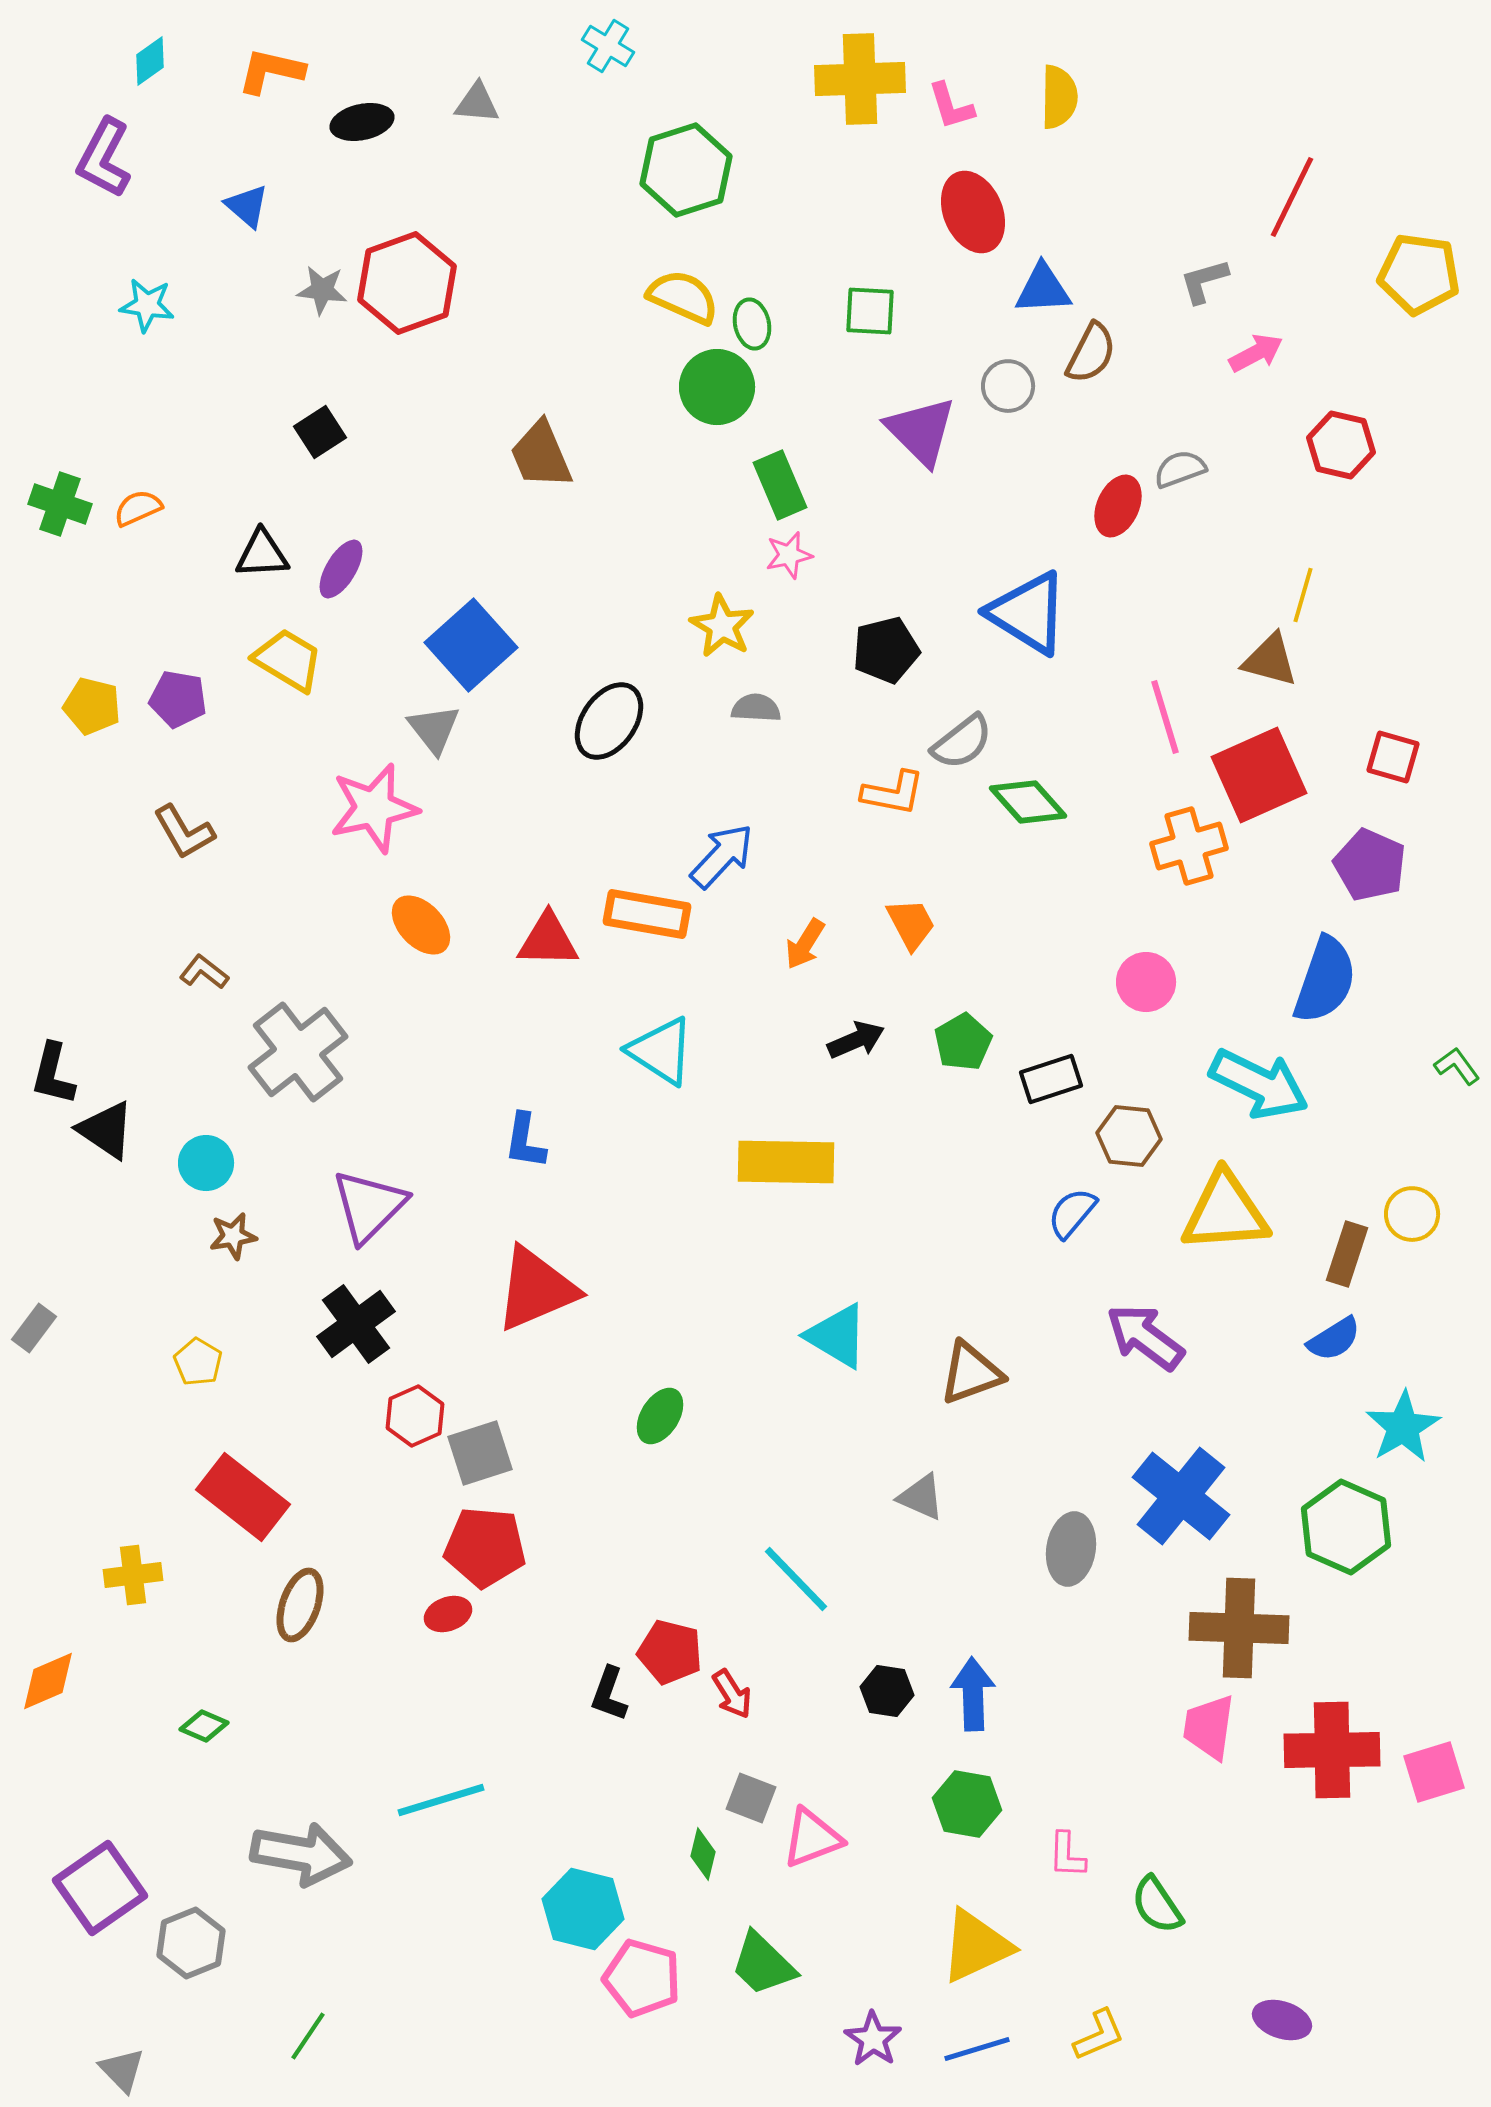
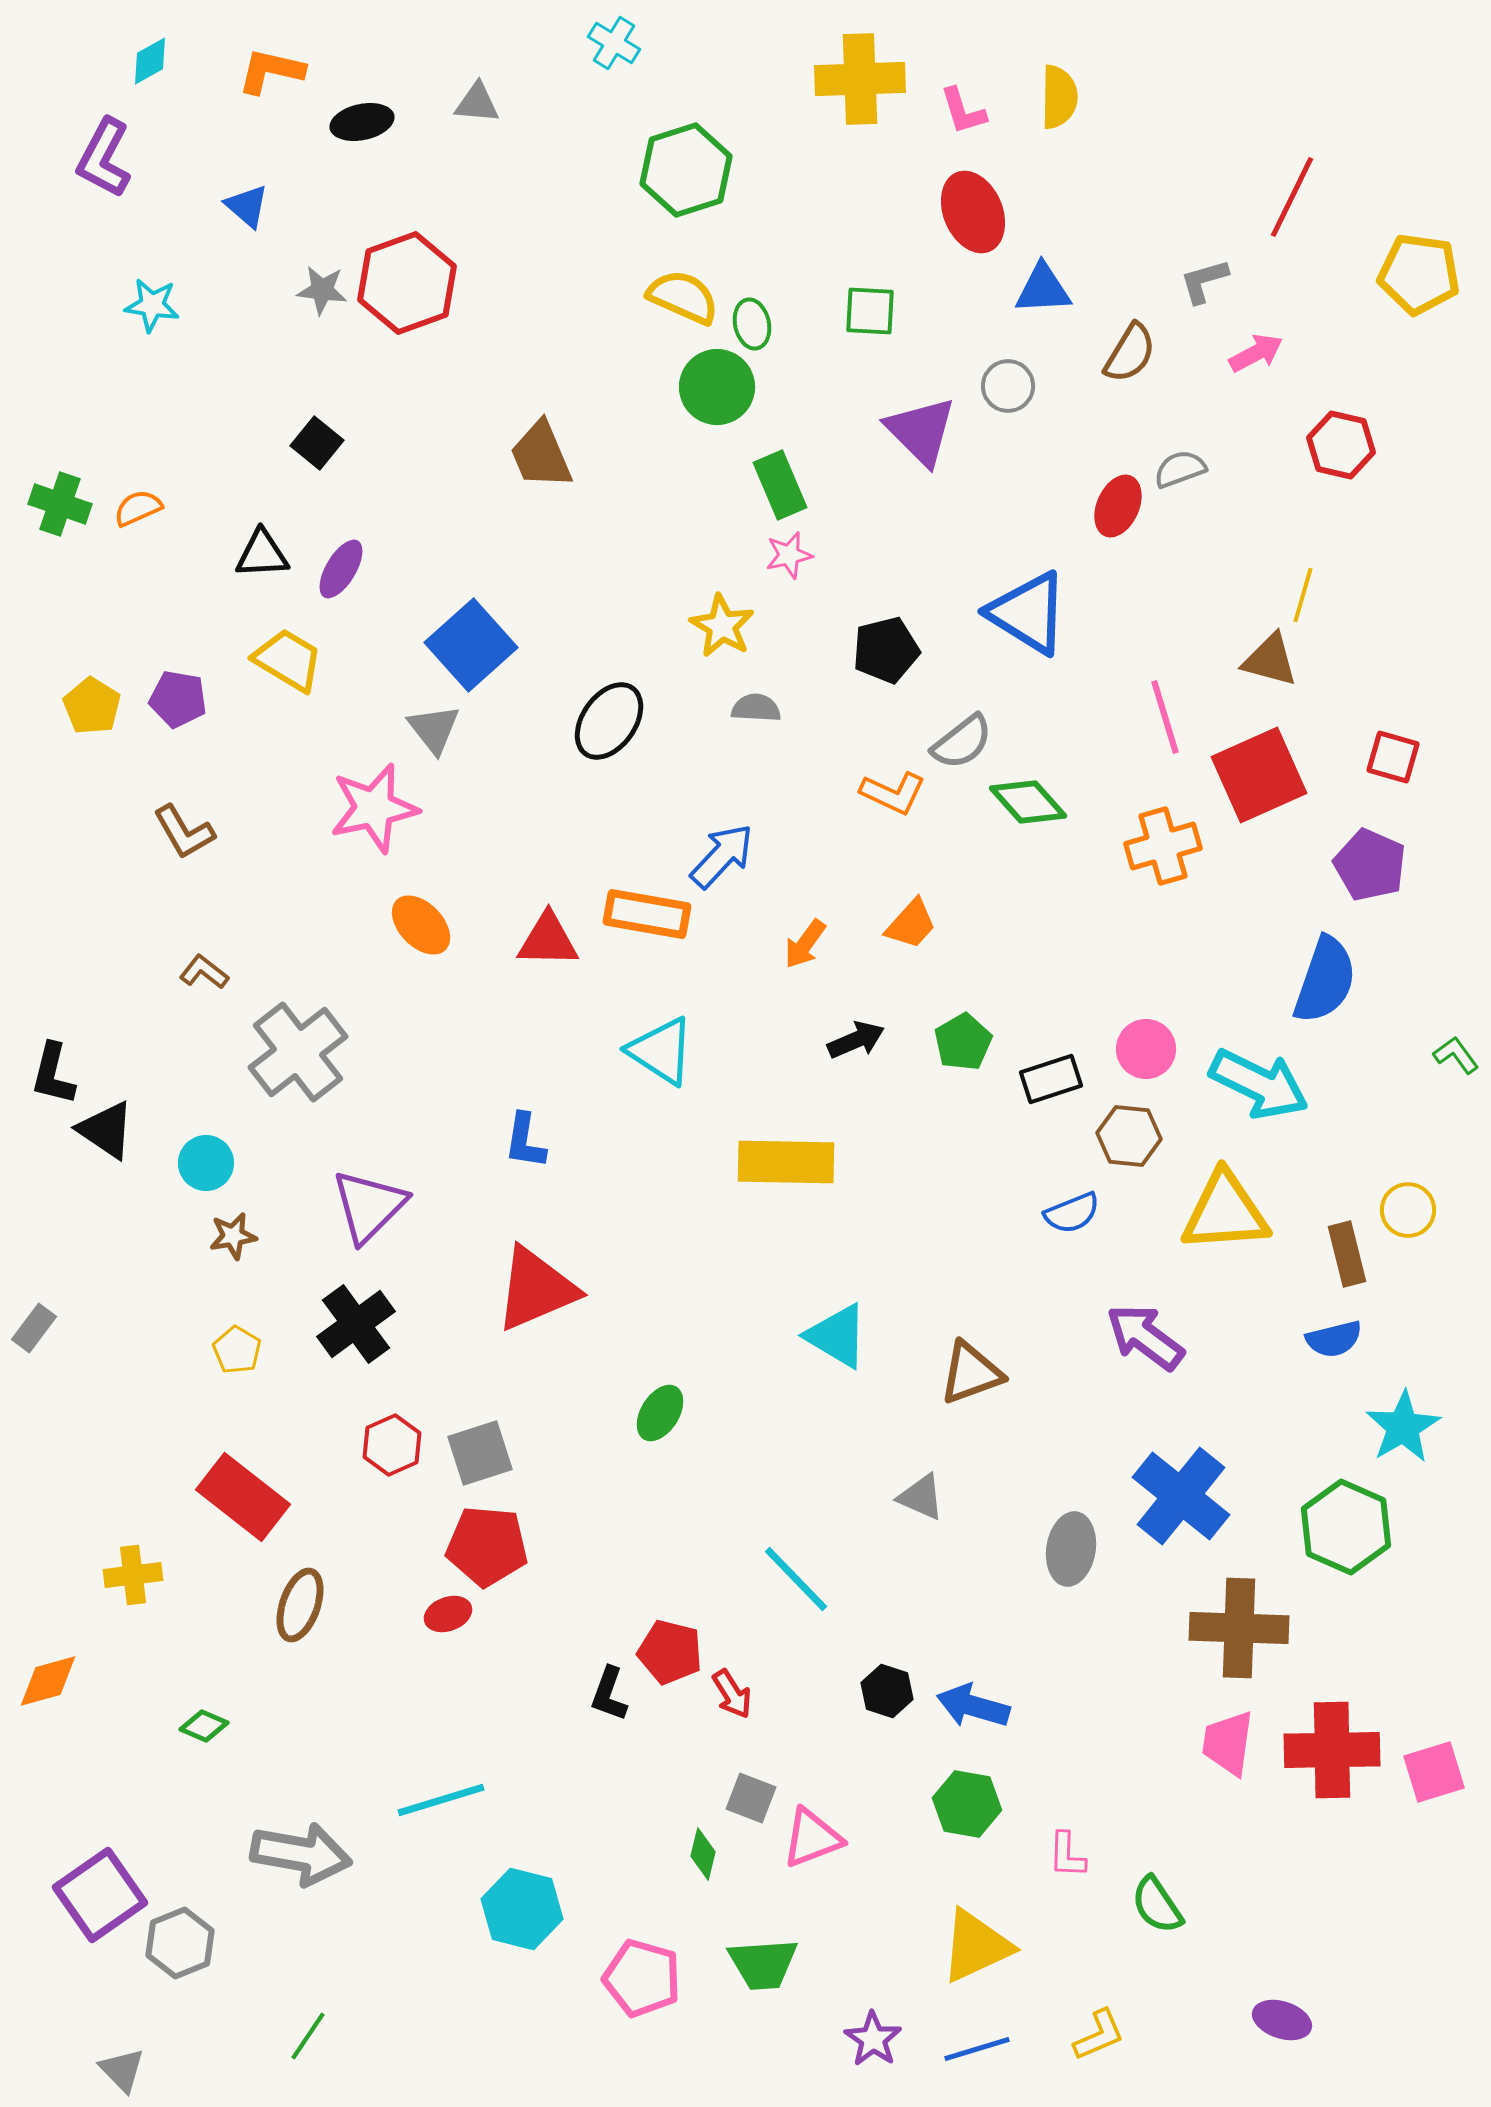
cyan cross at (608, 46): moved 6 px right, 3 px up
cyan diamond at (150, 61): rotated 6 degrees clockwise
pink L-shape at (951, 106): moved 12 px right, 5 px down
cyan star at (147, 305): moved 5 px right
brown semicircle at (1091, 353): moved 39 px right; rotated 4 degrees clockwise
black square at (320, 432): moved 3 px left, 11 px down; rotated 18 degrees counterclockwise
yellow pentagon at (92, 706): rotated 18 degrees clockwise
orange L-shape at (893, 793): rotated 14 degrees clockwise
orange cross at (1189, 846): moved 26 px left
orange trapezoid at (911, 924): rotated 70 degrees clockwise
orange arrow at (805, 944): rotated 4 degrees clockwise
pink circle at (1146, 982): moved 67 px down
green L-shape at (1457, 1066): moved 1 px left, 11 px up
blue semicircle at (1072, 1213): rotated 152 degrees counterclockwise
yellow circle at (1412, 1214): moved 4 px left, 4 px up
brown rectangle at (1347, 1254): rotated 32 degrees counterclockwise
blue semicircle at (1334, 1339): rotated 18 degrees clockwise
yellow pentagon at (198, 1362): moved 39 px right, 12 px up
red hexagon at (415, 1416): moved 23 px left, 29 px down
green ellipse at (660, 1416): moved 3 px up
red pentagon at (485, 1547): moved 2 px right, 1 px up
orange diamond at (48, 1681): rotated 8 degrees clockwise
black hexagon at (887, 1691): rotated 9 degrees clockwise
blue arrow at (973, 1694): moved 12 px down; rotated 72 degrees counterclockwise
pink trapezoid at (1209, 1727): moved 19 px right, 16 px down
purple square at (100, 1888): moved 7 px down
cyan hexagon at (583, 1909): moved 61 px left
gray hexagon at (191, 1943): moved 11 px left
green trapezoid at (763, 1964): rotated 48 degrees counterclockwise
